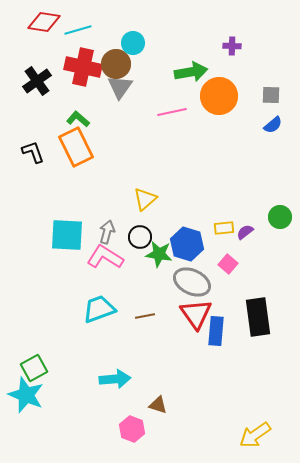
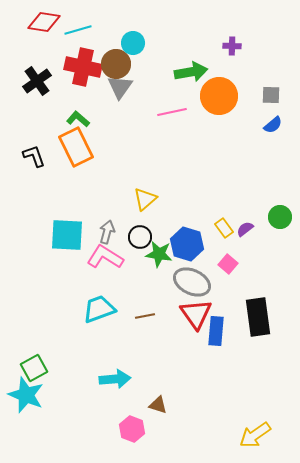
black L-shape: moved 1 px right, 4 px down
yellow rectangle: rotated 60 degrees clockwise
purple semicircle: moved 3 px up
